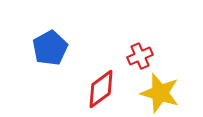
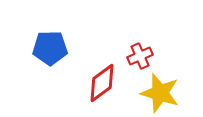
blue pentagon: rotated 28 degrees clockwise
red diamond: moved 1 px right, 6 px up
